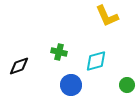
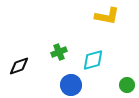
yellow L-shape: rotated 55 degrees counterclockwise
green cross: rotated 35 degrees counterclockwise
cyan diamond: moved 3 px left, 1 px up
